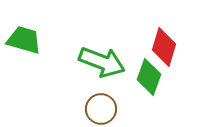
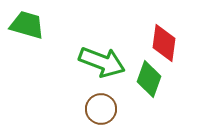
green trapezoid: moved 3 px right, 15 px up
red diamond: moved 4 px up; rotated 9 degrees counterclockwise
green diamond: moved 2 px down
